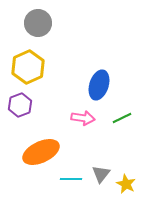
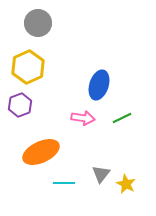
cyan line: moved 7 px left, 4 px down
